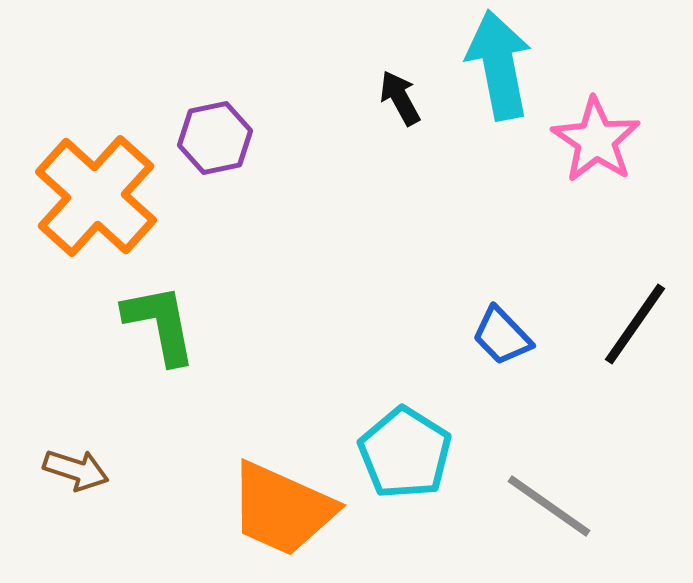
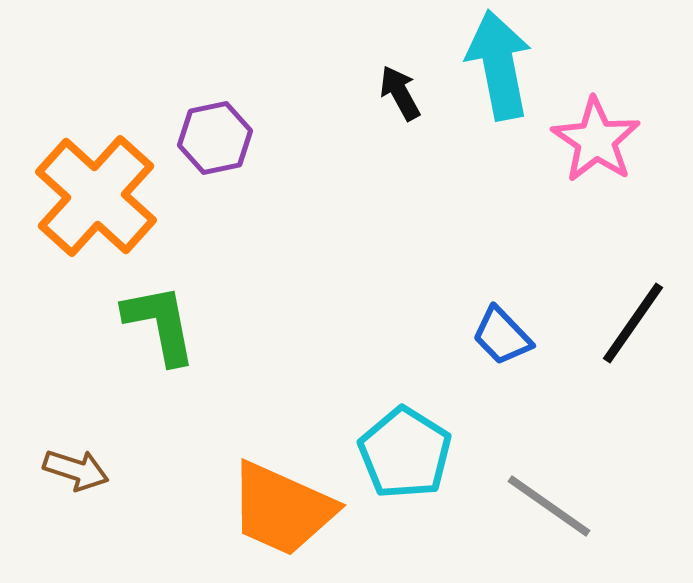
black arrow: moved 5 px up
black line: moved 2 px left, 1 px up
